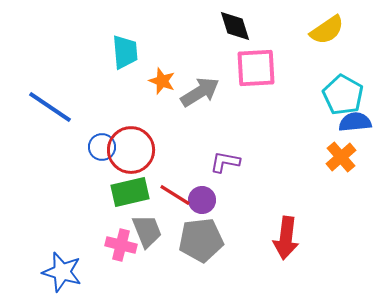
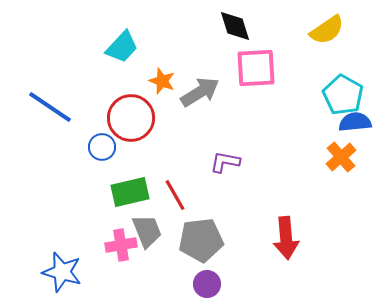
cyan trapezoid: moved 3 px left, 5 px up; rotated 48 degrees clockwise
red circle: moved 32 px up
red line: rotated 28 degrees clockwise
purple circle: moved 5 px right, 84 px down
red arrow: rotated 12 degrees counterclockwise
pink cross: rotated 24 degrees counterclockwise
